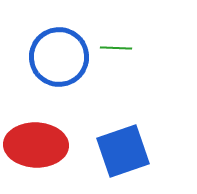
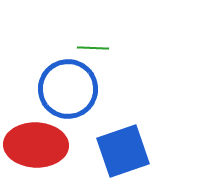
green line: moved 23 px left
blue circle: moved 9 px right, 32 px down
